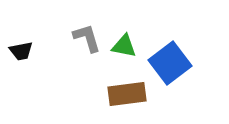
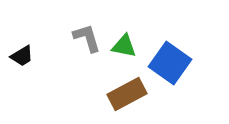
black trapezoid: moved 1 px right, 5 px down; rotated 20 degrees counterclockwise
blue square: rotated 18 degrees counterclockwise
brown rectangle: rotated 21 degrees counterclockwise
